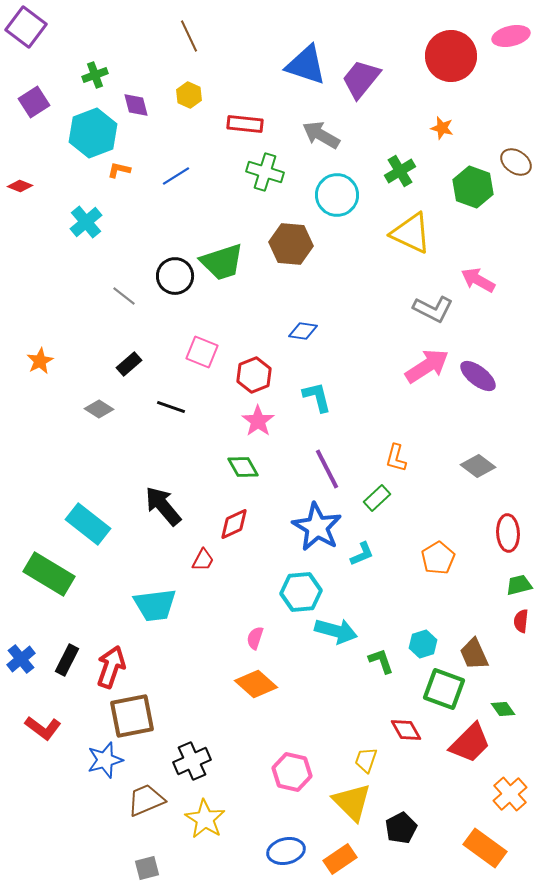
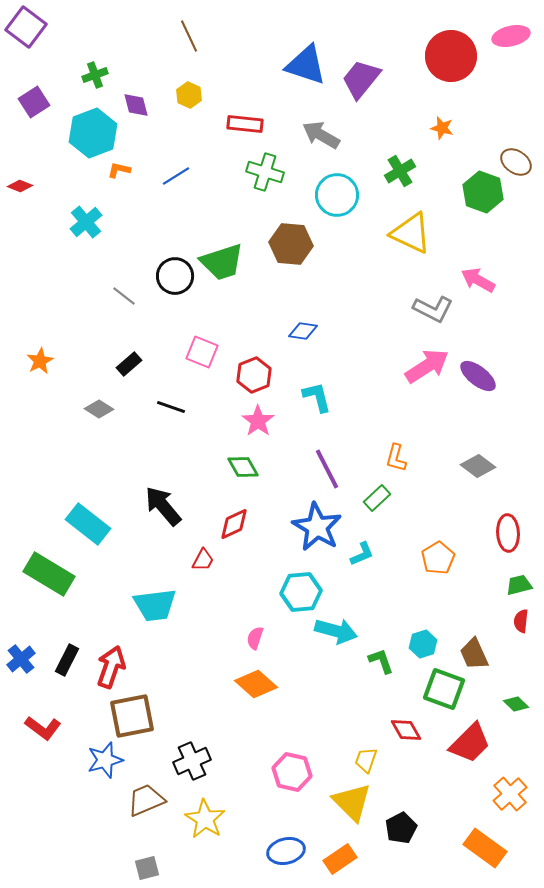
green hexagon at (473, 187): moved 10 px right, 5 px down
green diamond at (503, 709): moved 13 px right, 5 px up; rotated 10 degrees counterclockwise
